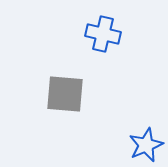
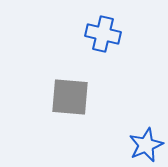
gray square: moved 5 px right, 3 px down
